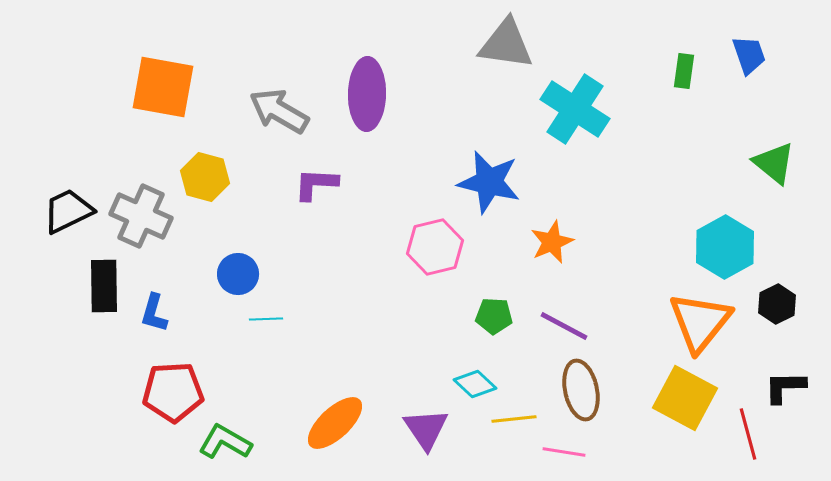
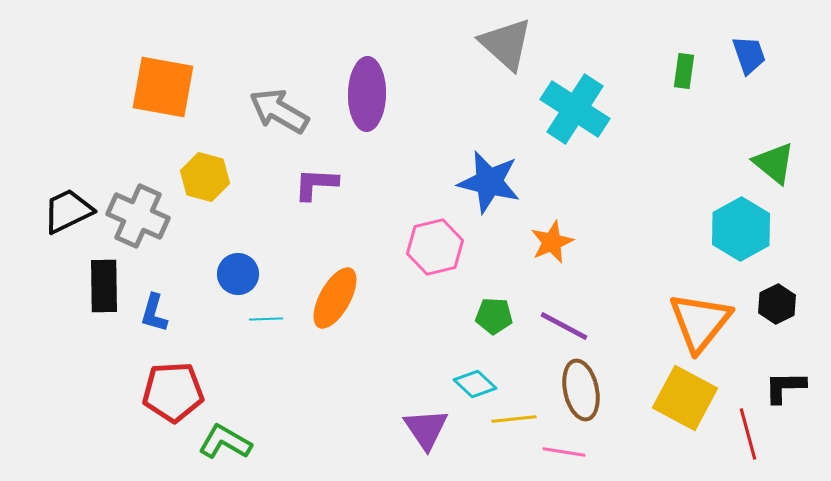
gray triangle: rotated 34 degrees clockwise
gray cross: moved 3 px left
cyan hexagon: moved 16 px right, 18 px up
orange ellipse: moved 125 px up; rotated 18 degrees counterclockwise
